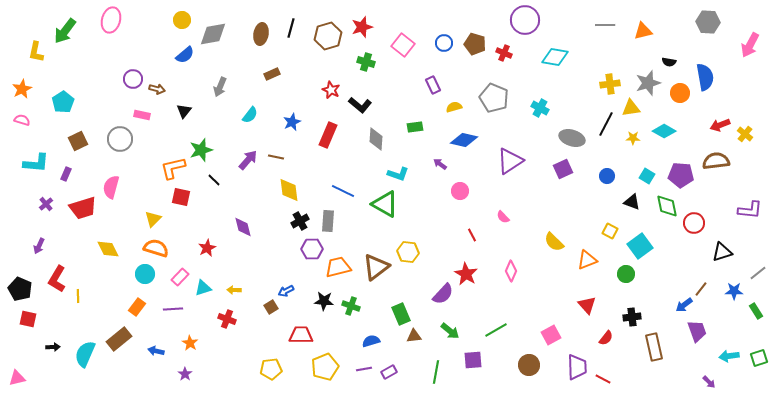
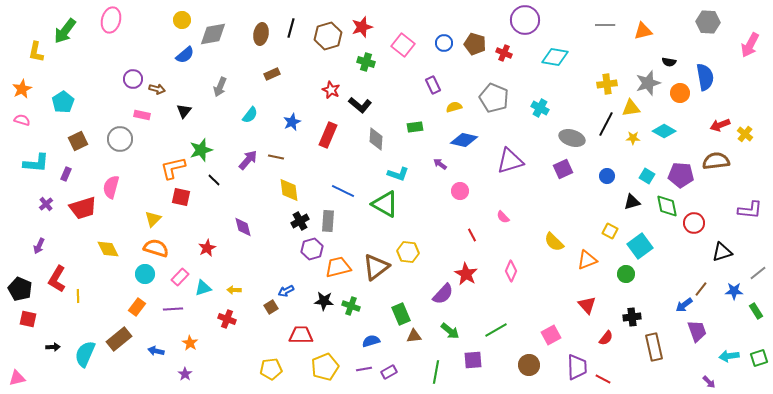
yellow cross at (610, 84): moved 3 px left
purple triangle at (510, 161): rotated 16 degrees clockwise
black triangle at (632, 202): rotated 36 degrees counterclockwise
purple hexagon at (312, 249): rotated 15 degrees counterclockwise
